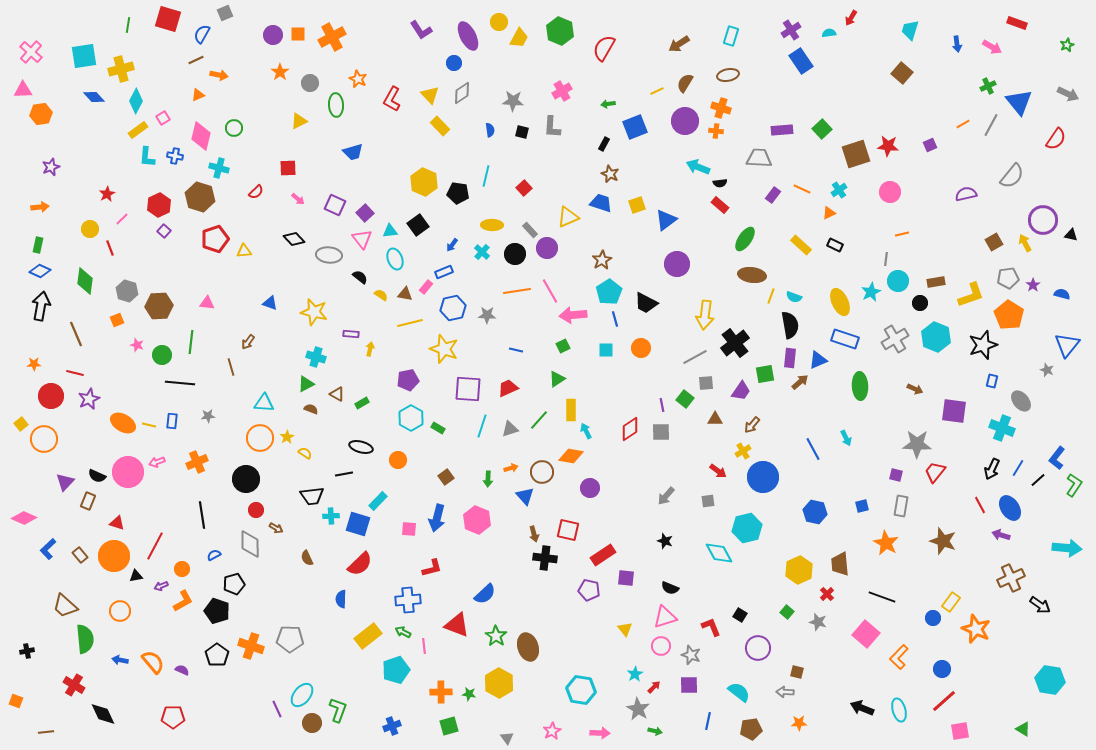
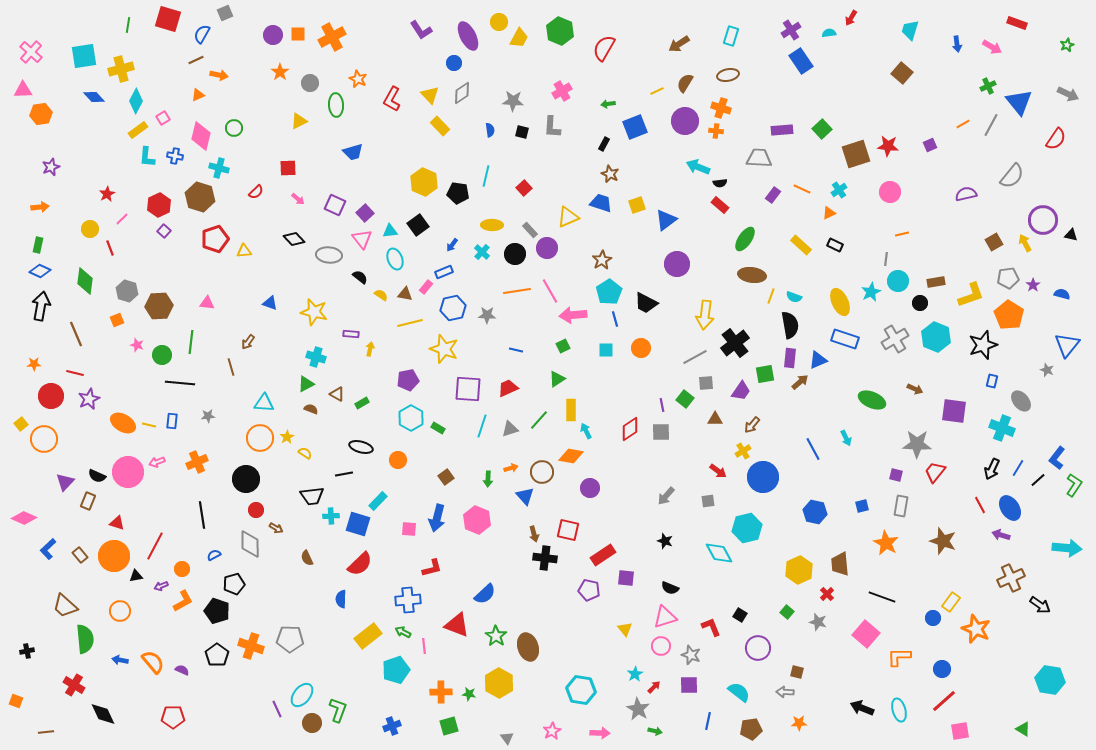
green ellipse at (860, 386): moved 12 px right, 14 px down; rotated 64 degrees counterclockwise
orange L-shape at (899, 657): rotated 45 degrees clockwise
